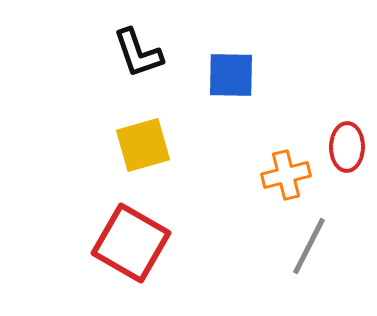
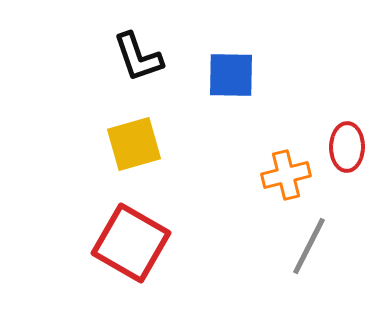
black L-shape: moved 4 px down
yellow square: moved 9 px left, 1 px up
